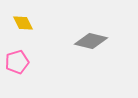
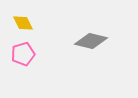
pink pentagon: moved 6 px right, 8 px up
